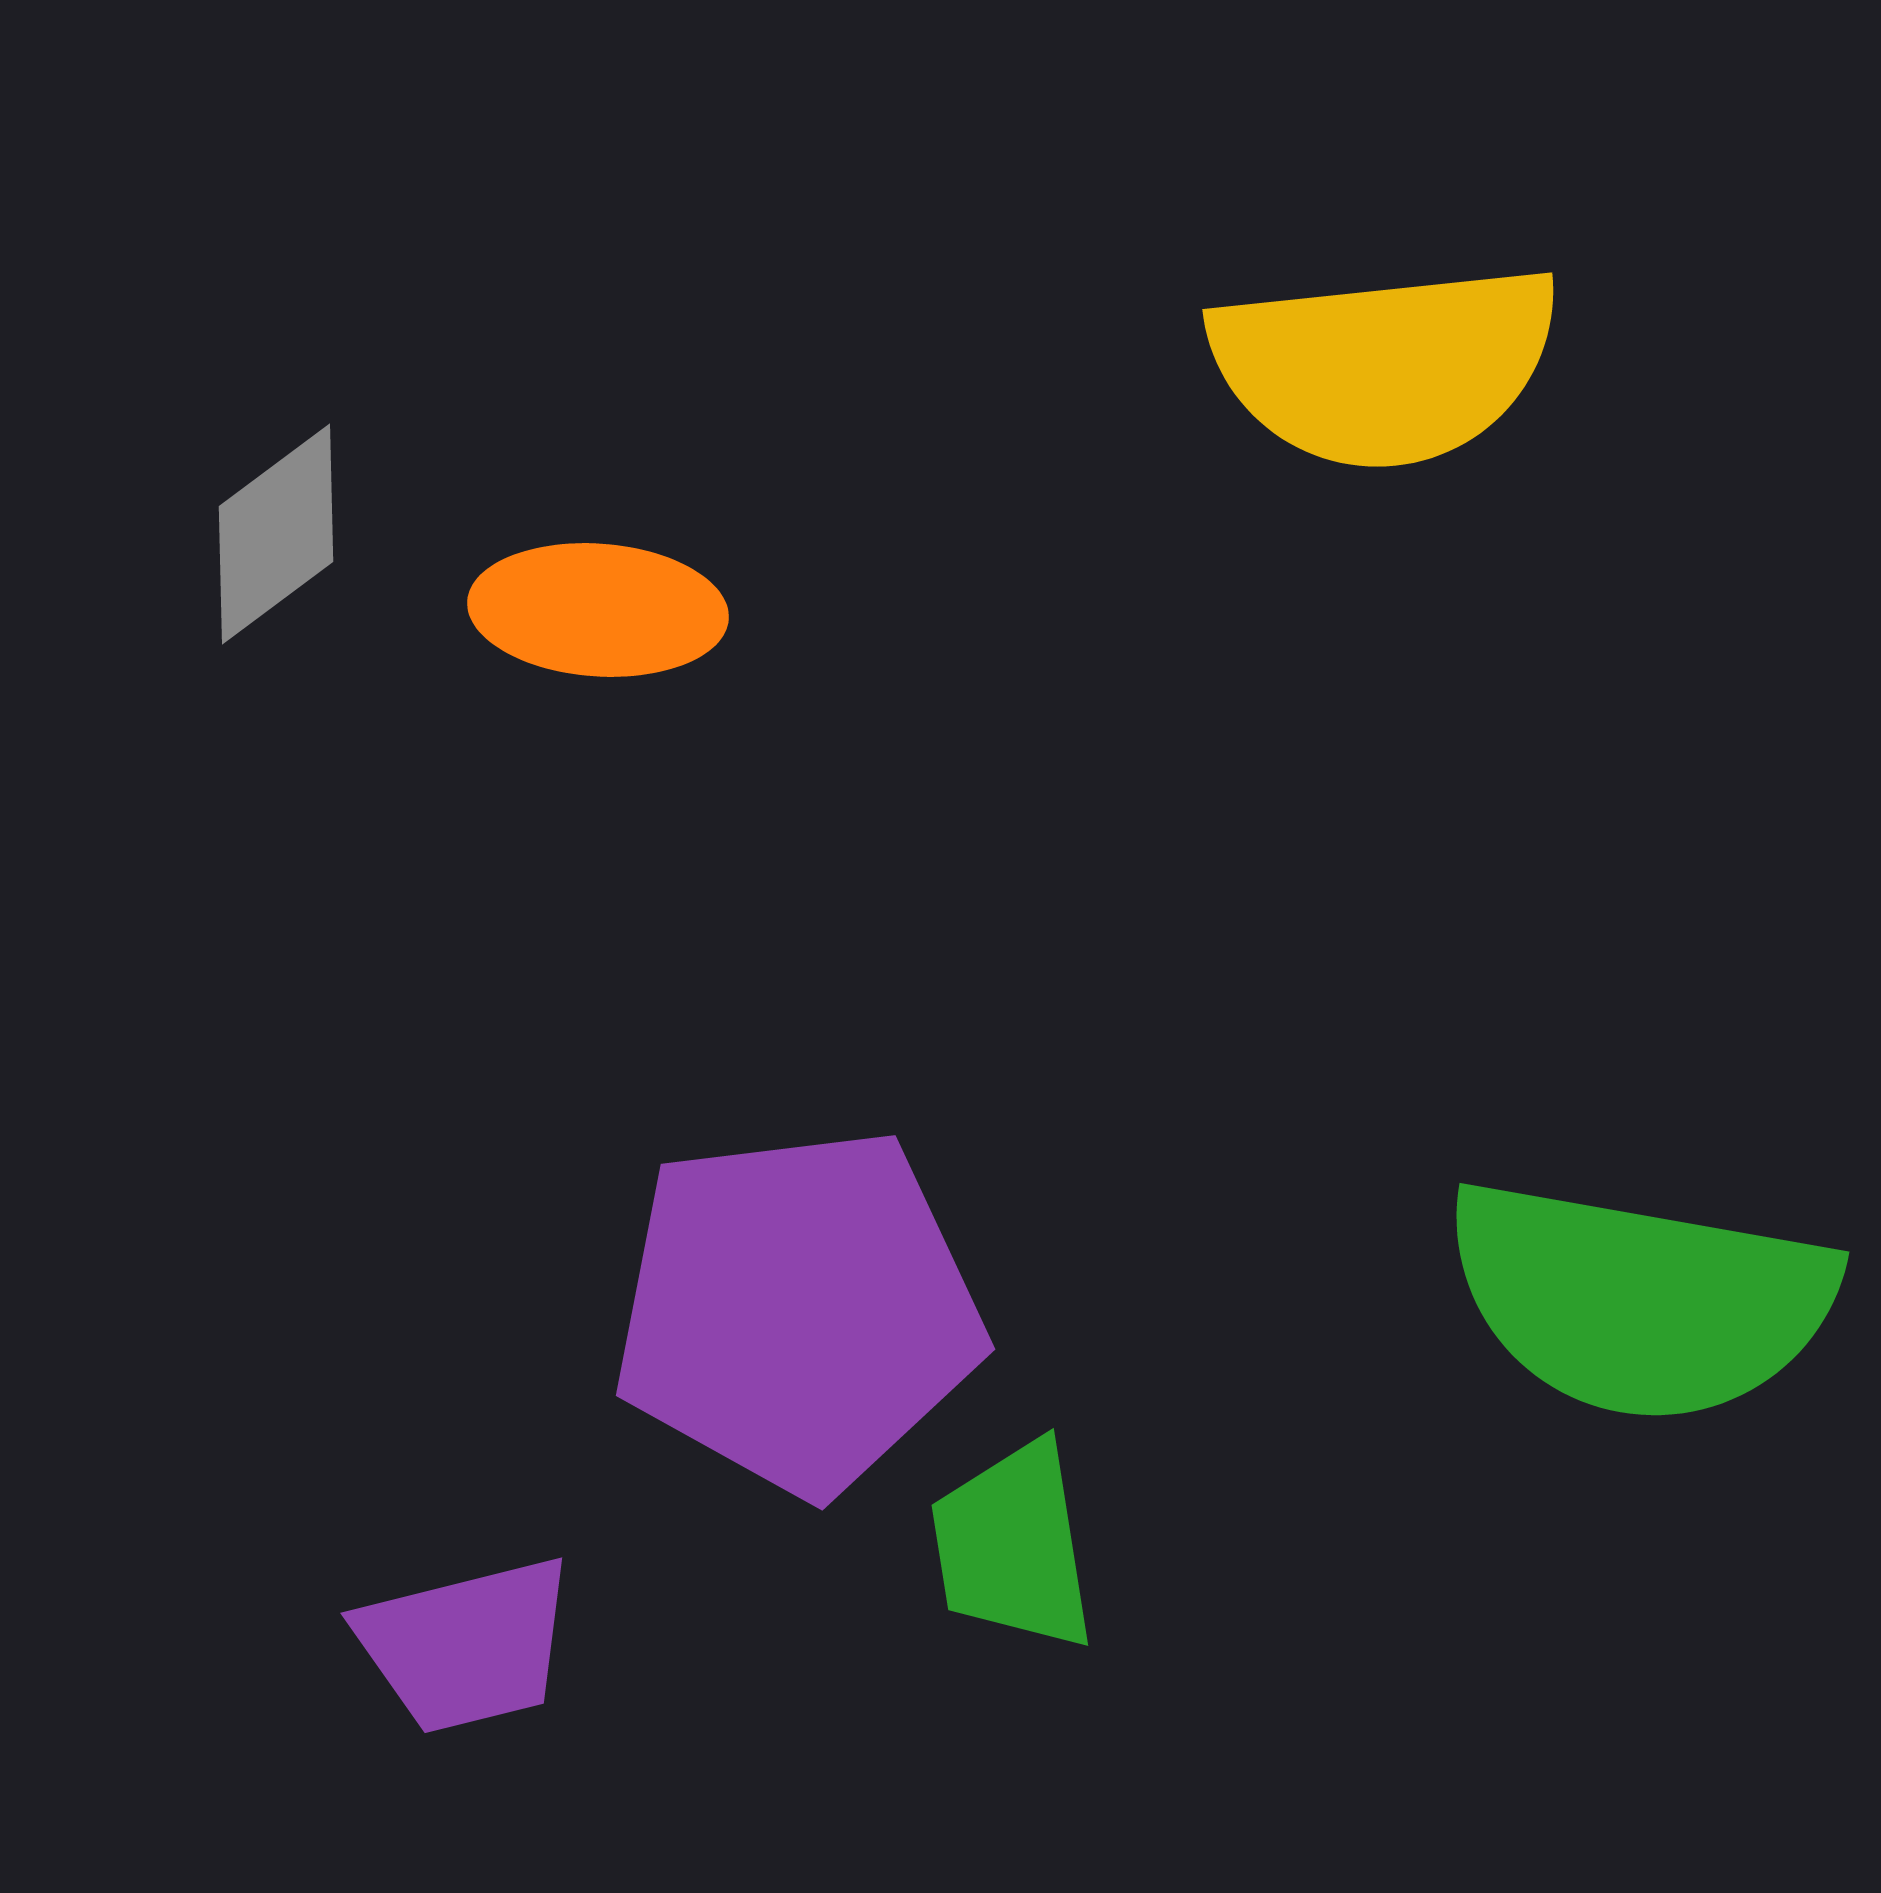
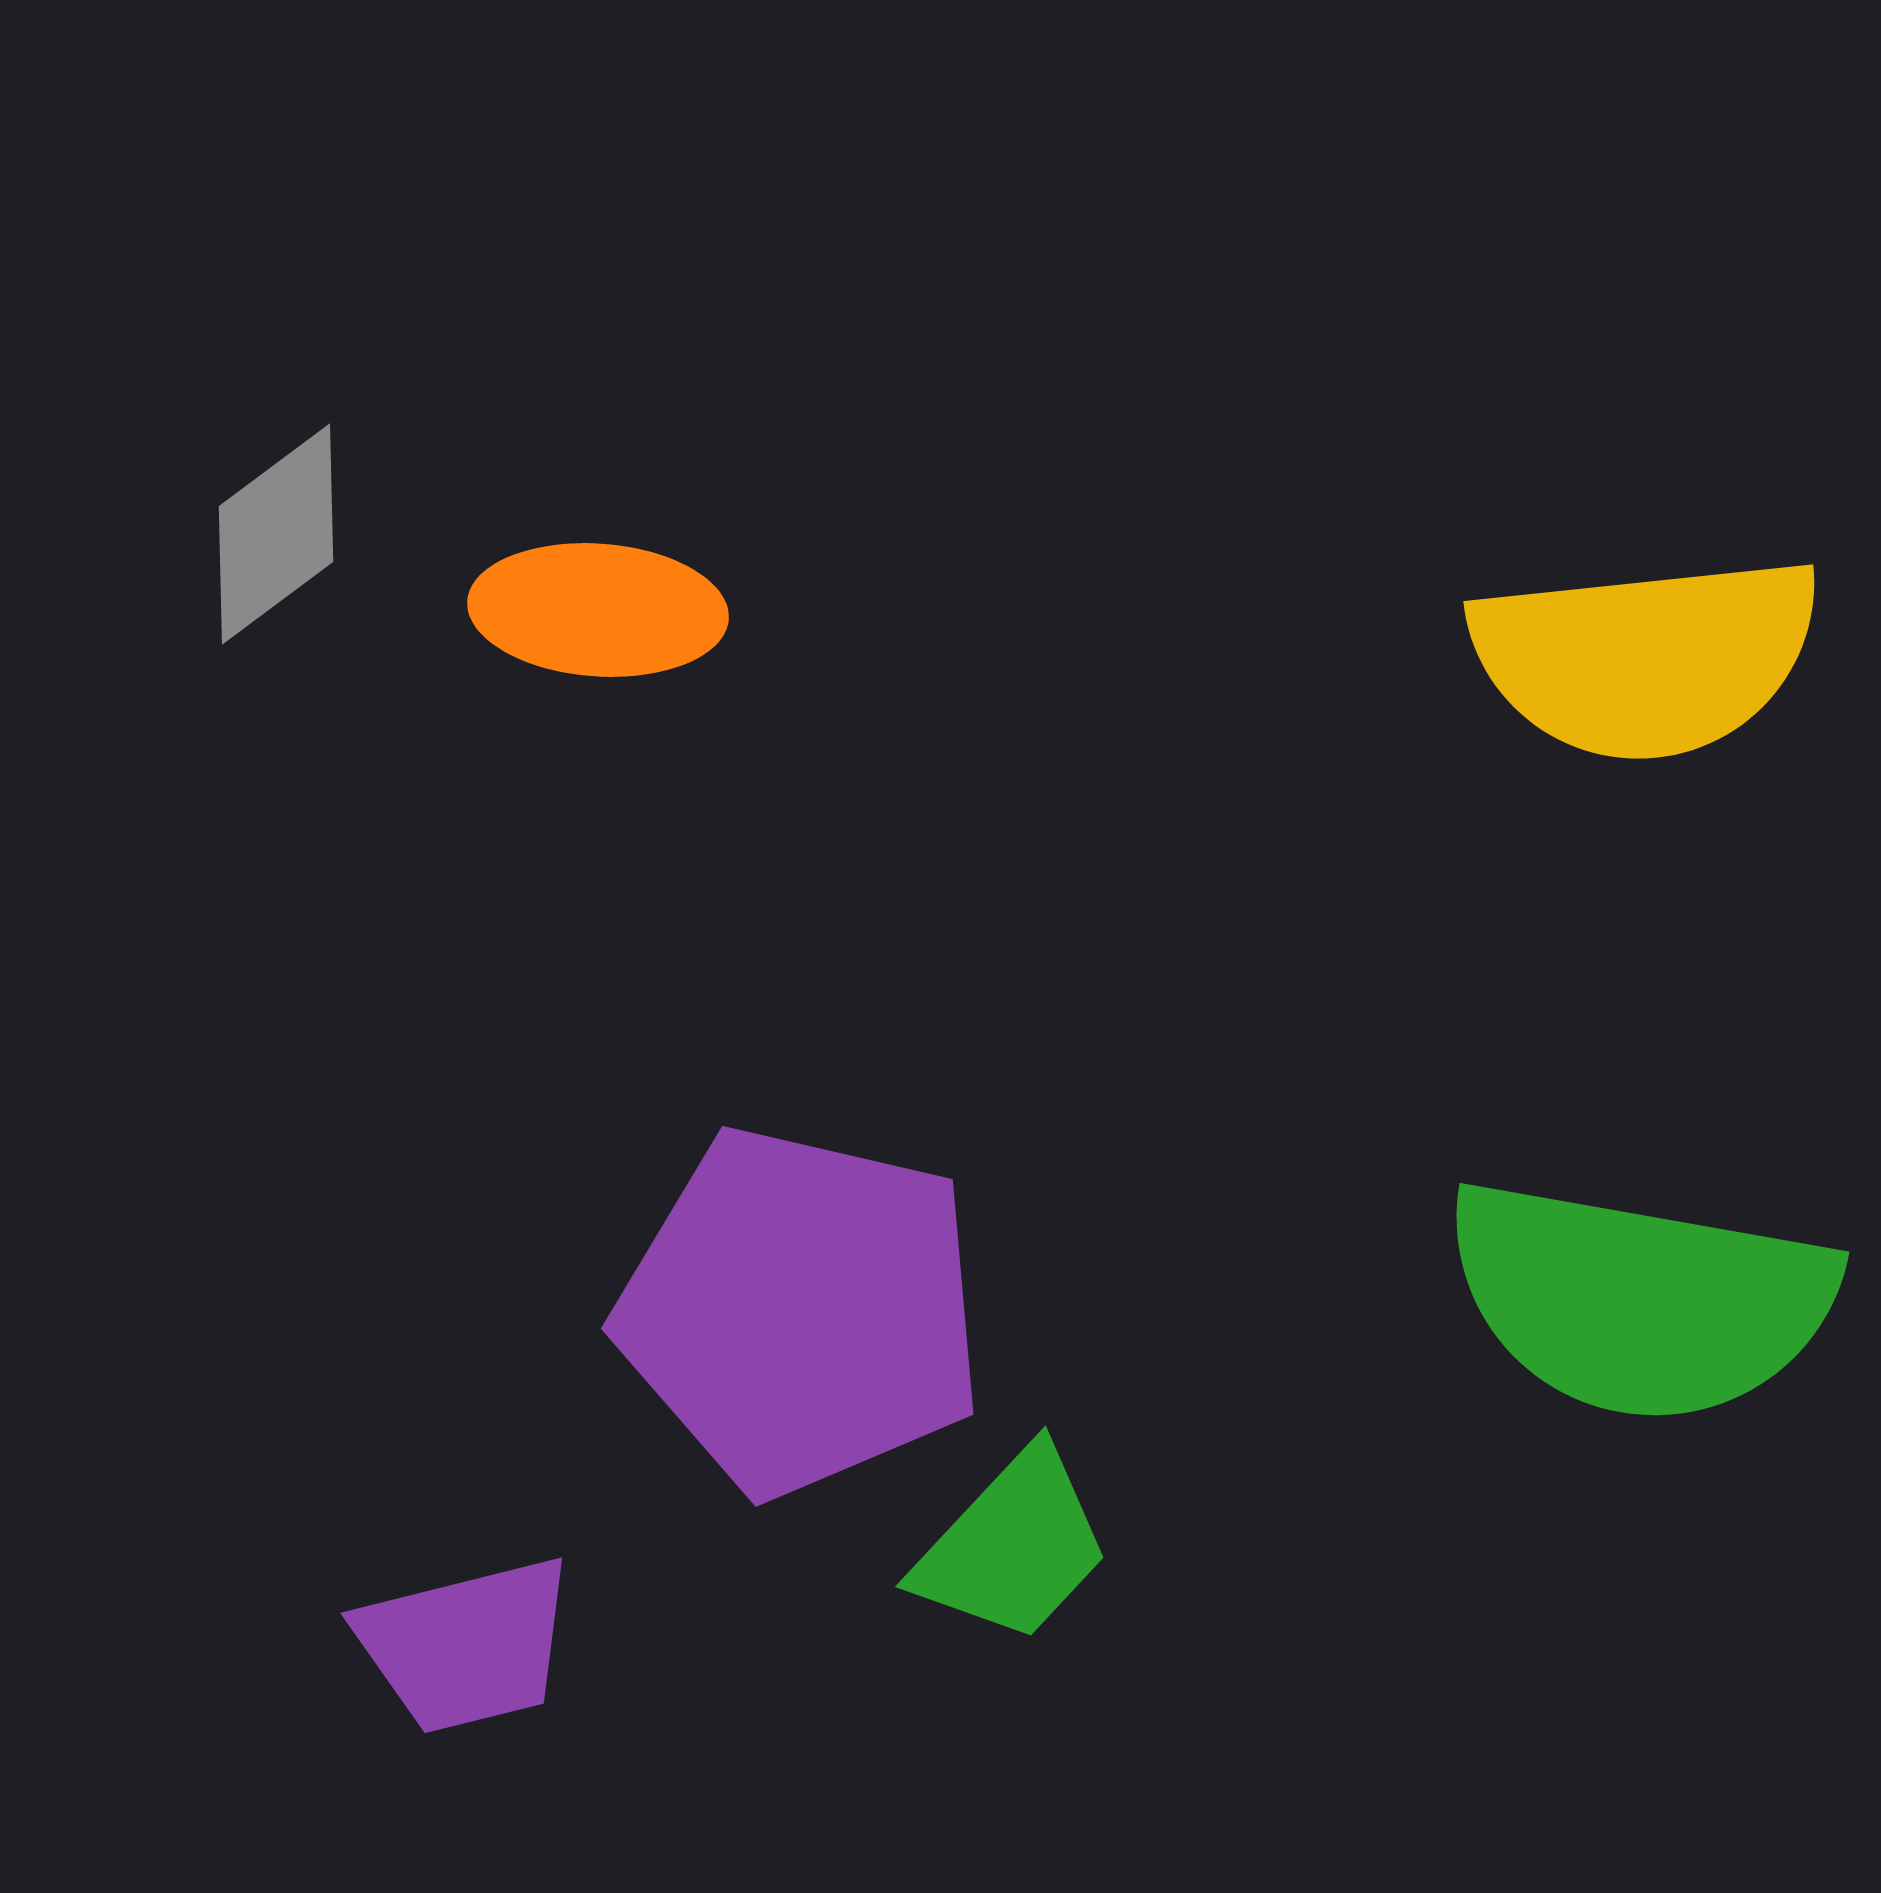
yellow semicircle: moved 261 px right, 292 px down
purple pentagon: moved 3 px right; rotated 20 degrees clockwise
green trapezoid: rotated 128 degrees counterclockwise
